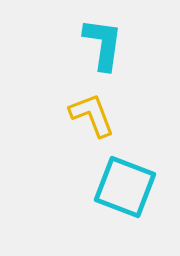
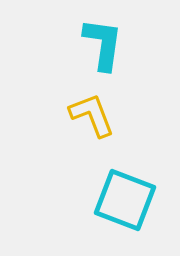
cyan square: moved 13 px down
